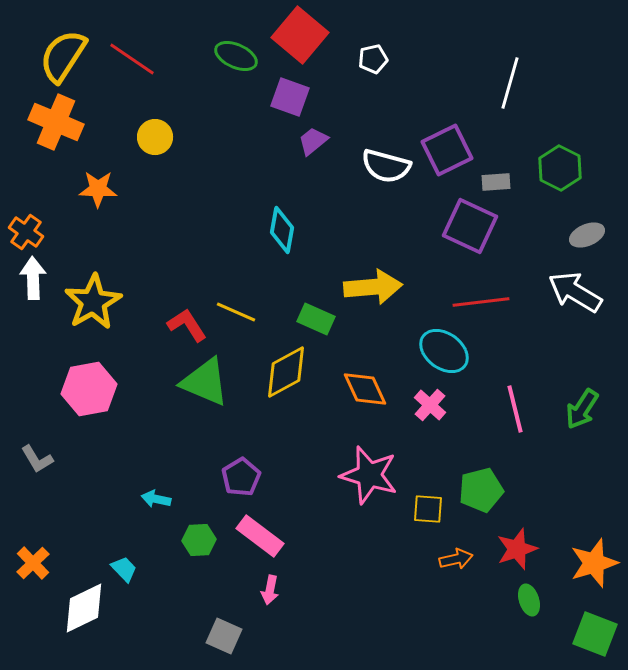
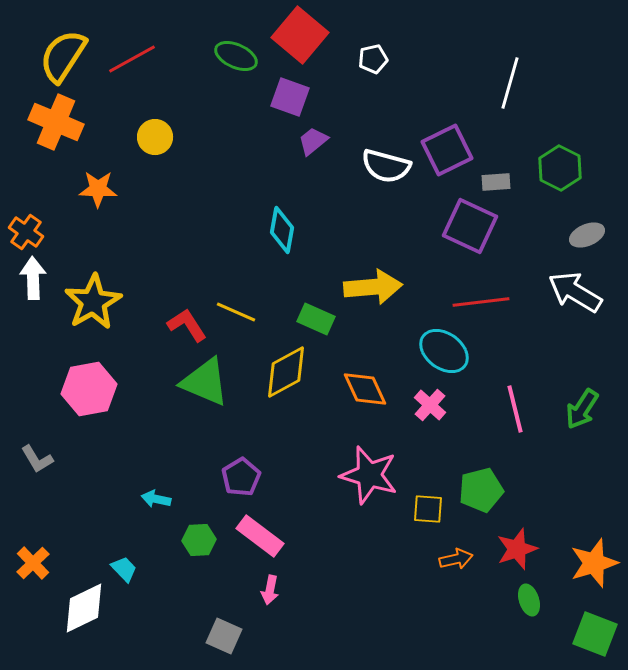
red line at (132, 59): rotated 63 degrees counterclockwise
